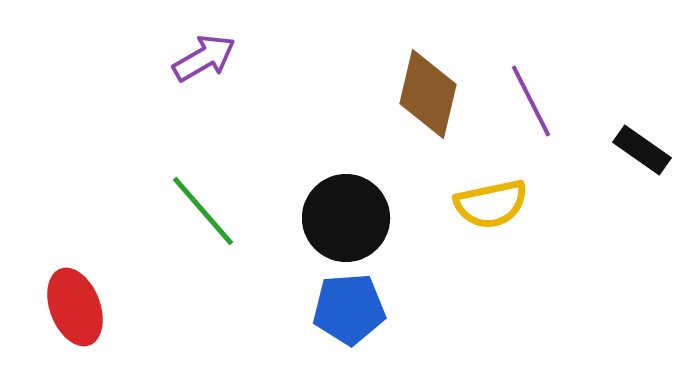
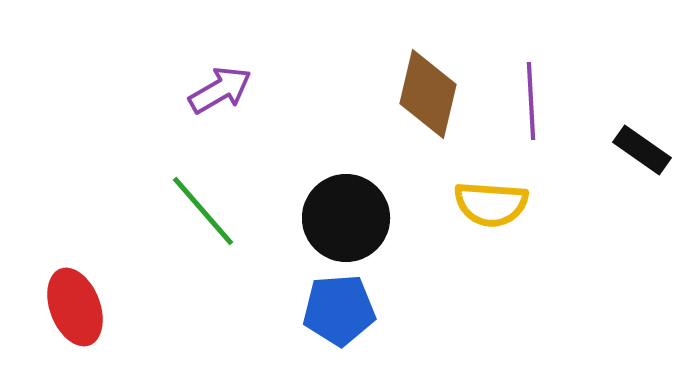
purple arrow: moved 16 px right, 32 px down
purple line: rotated 24 degrees clockwise
yellow semicircle: rotated 16 degrees clockwise
blue pentagon: moved 10 px left, 1 px down
